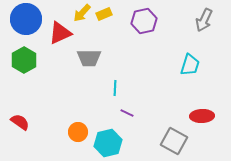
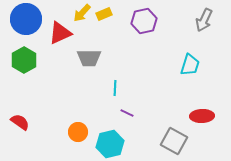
cyan hexagon: moved 2 px right, 1 px down
